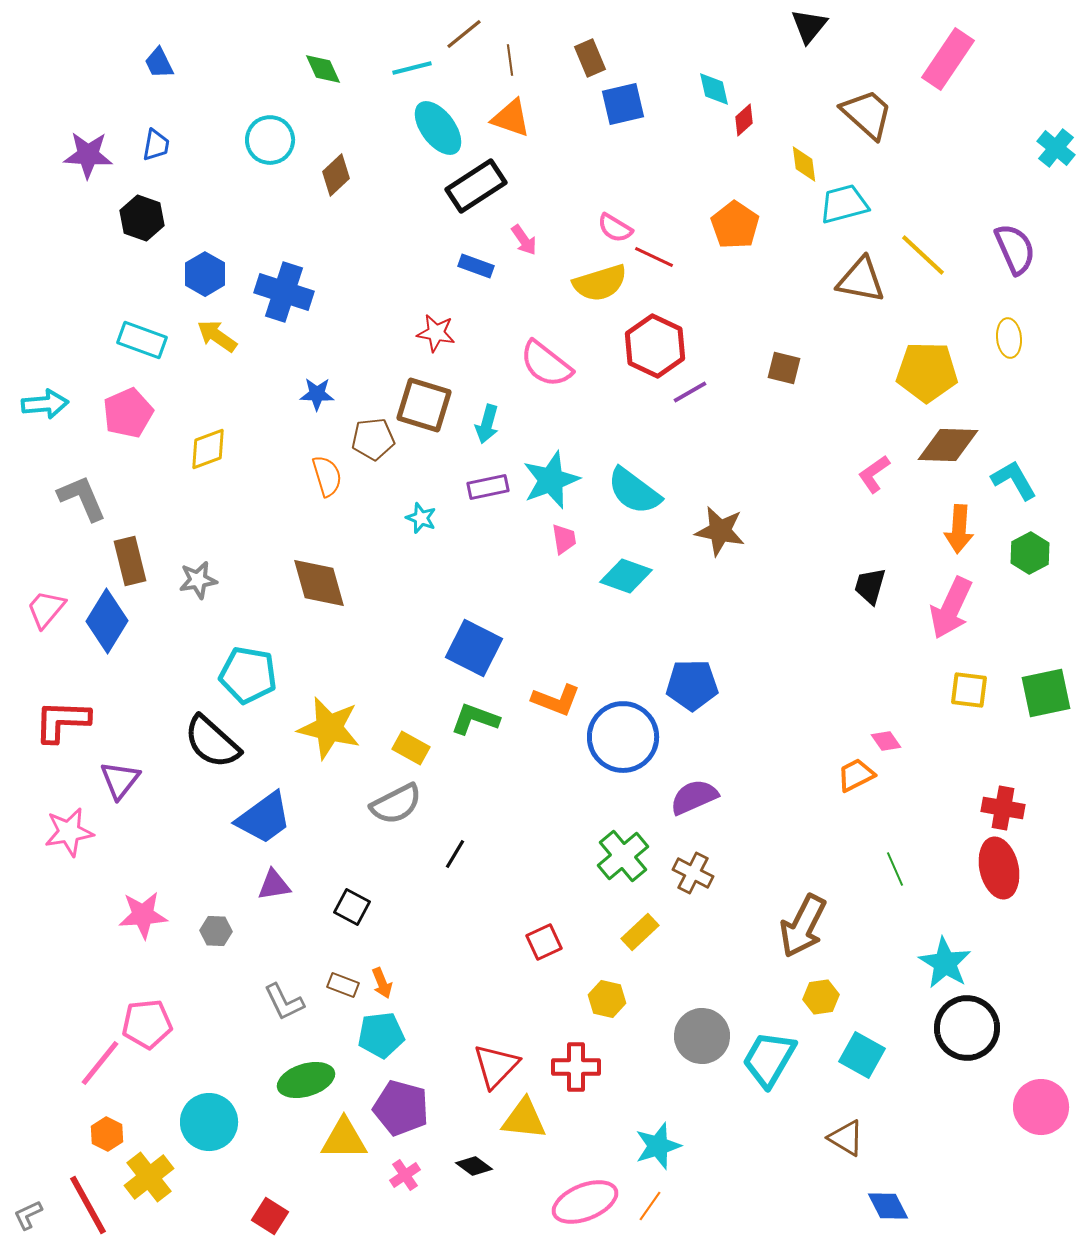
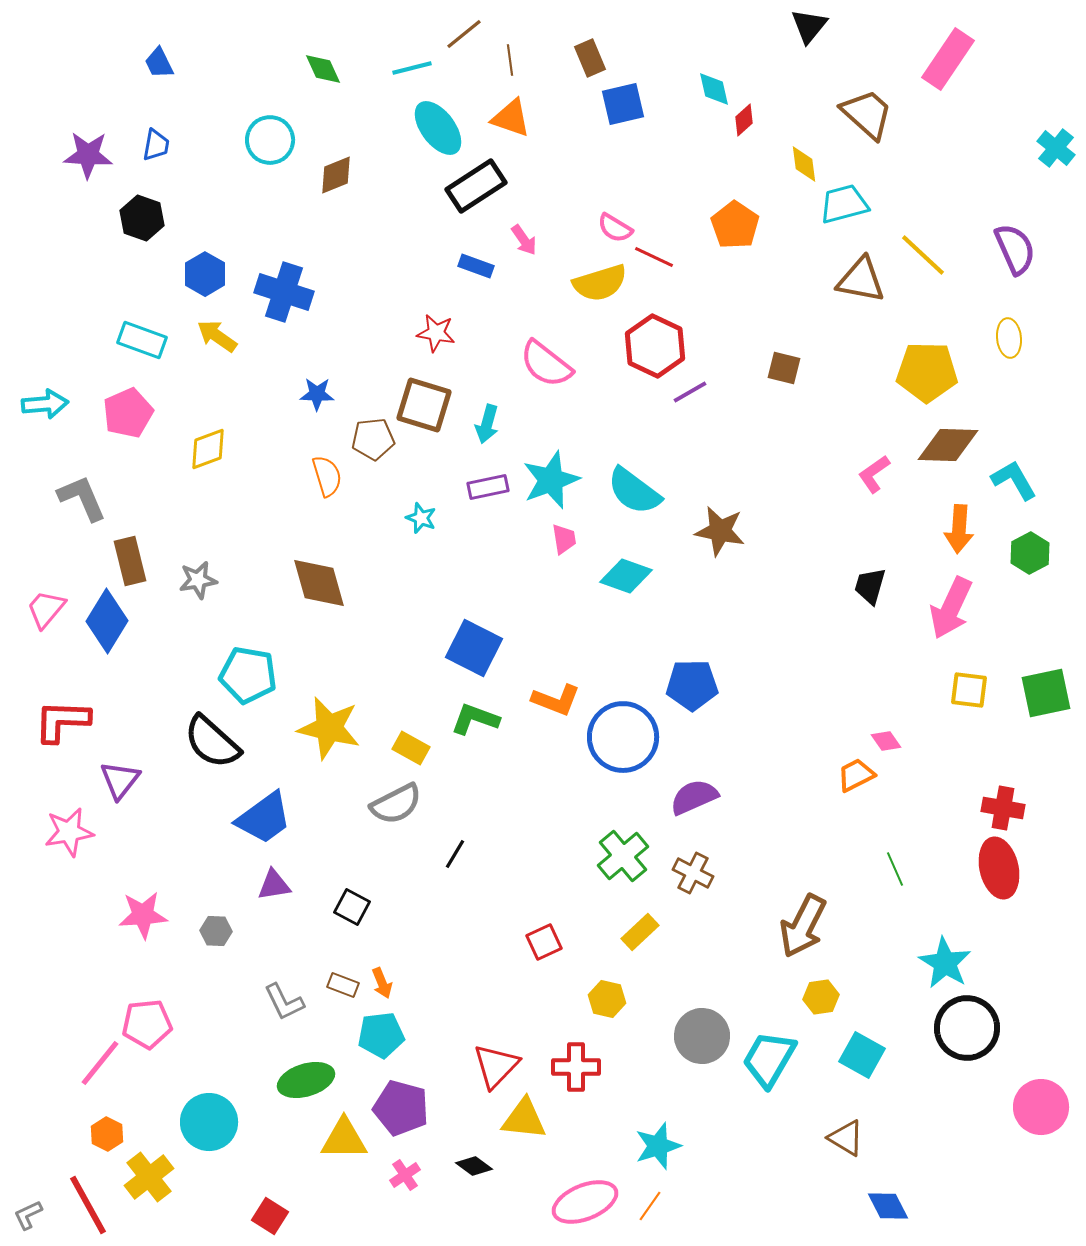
brown diamond at (336, 175): rotated 21 degrees clockwise
